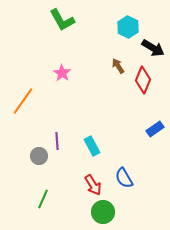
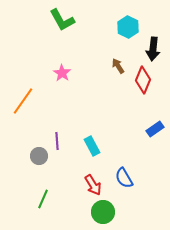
black arrow: moved 1 px down; rotated 65 degrees clockwise
